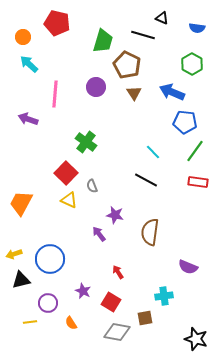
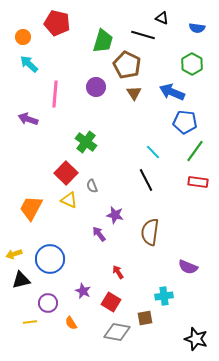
black line at (146, 180): rotated 35 degrees clockwise
orange trapezoid at (21, 203): moved 10 px right, 5 px down
